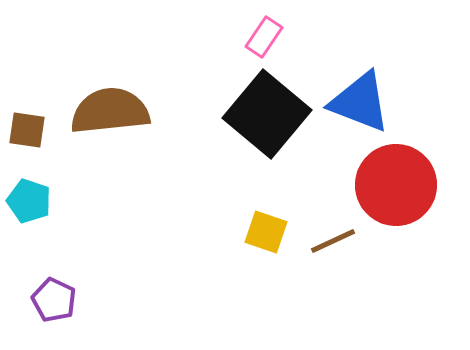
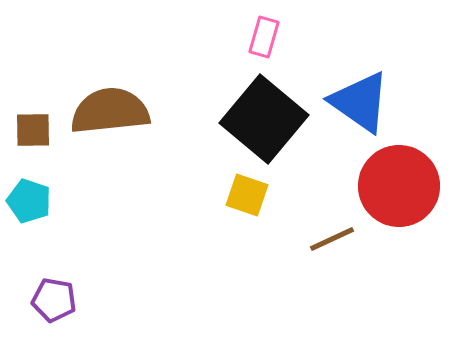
pink rectangle: rotated 18 degrees counterclockwise
blue triangle: rotated 14 degrees clockwise
black square: moved 3 px left, 5 px down
brown square: moved 6 px right; rotated 9 degrees counterclockwise
red circle: moved 3 px right, 1 px down
yellow square: moved 19 px left, 37 px up
brown line: moved 1 px left, 2 px up
purple pentagon: rotated 15 degrees counterclockwise
